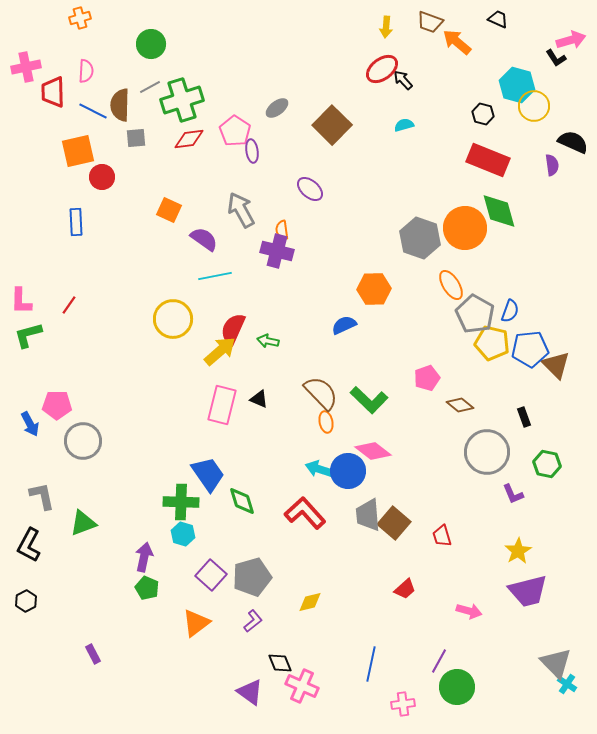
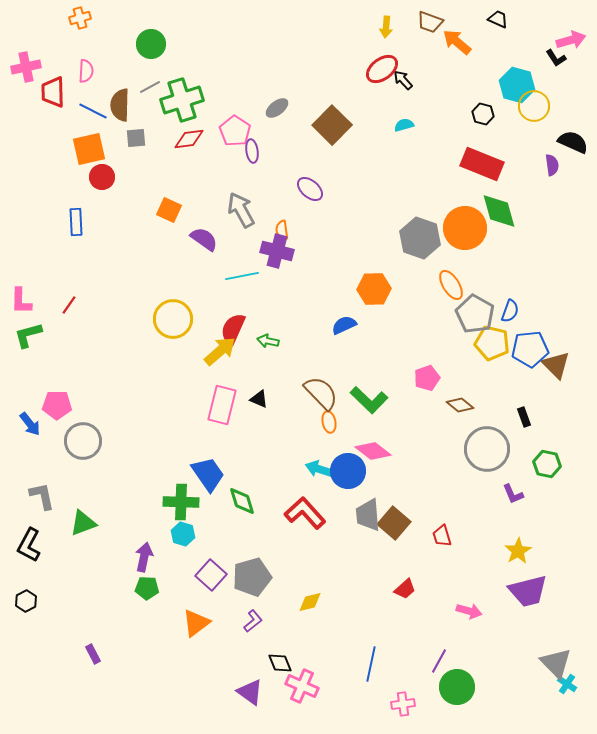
orange square at (78, 151): moved 11 px right, 2 px up
red rectangle at (488, 160): moved 6 px left, 4 px down
cyan line at (215, 276): moved 27 px right
orange ellipse at (326, 422): moved 3 px right
blue arrow at (30, 424): rotated 10 degrees counterclockwise
gray circle at (487, 452): moved 3 px up
green pentagon at (147, 588): rotated 20 degrees counterclockwise
